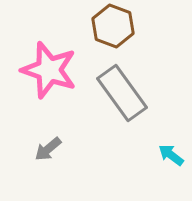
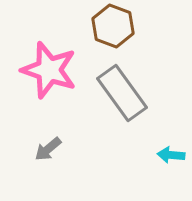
cyan arrow: rotated 32 degrees counterclockwise
